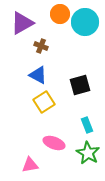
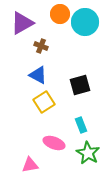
cyan rectangle: moved 6 px left
